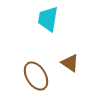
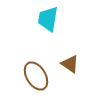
brown triangle: moved 1 px down
